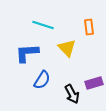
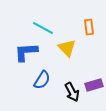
cyan line: moved 3 px down; rotated 10 degrees clockwise
blue L-shape: moved 1 px left, 1 px up
purple rectangle: moved 2 px down
black arrow: moved 2 px up
